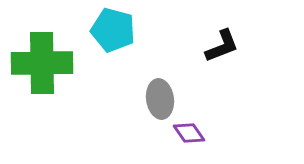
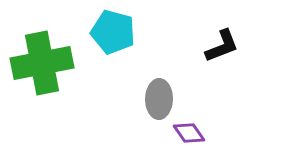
cyan pentagon: moved 2 px down
green cross: rotated 10 degrees counterclockwise
gray ellipse: moved 1 px left; rotated 9 degrees clockwise
